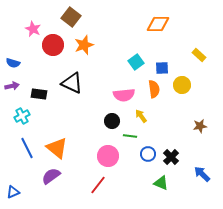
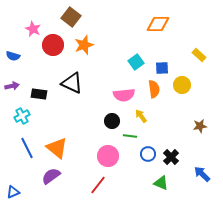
blue semicircle: moved 7 px up
